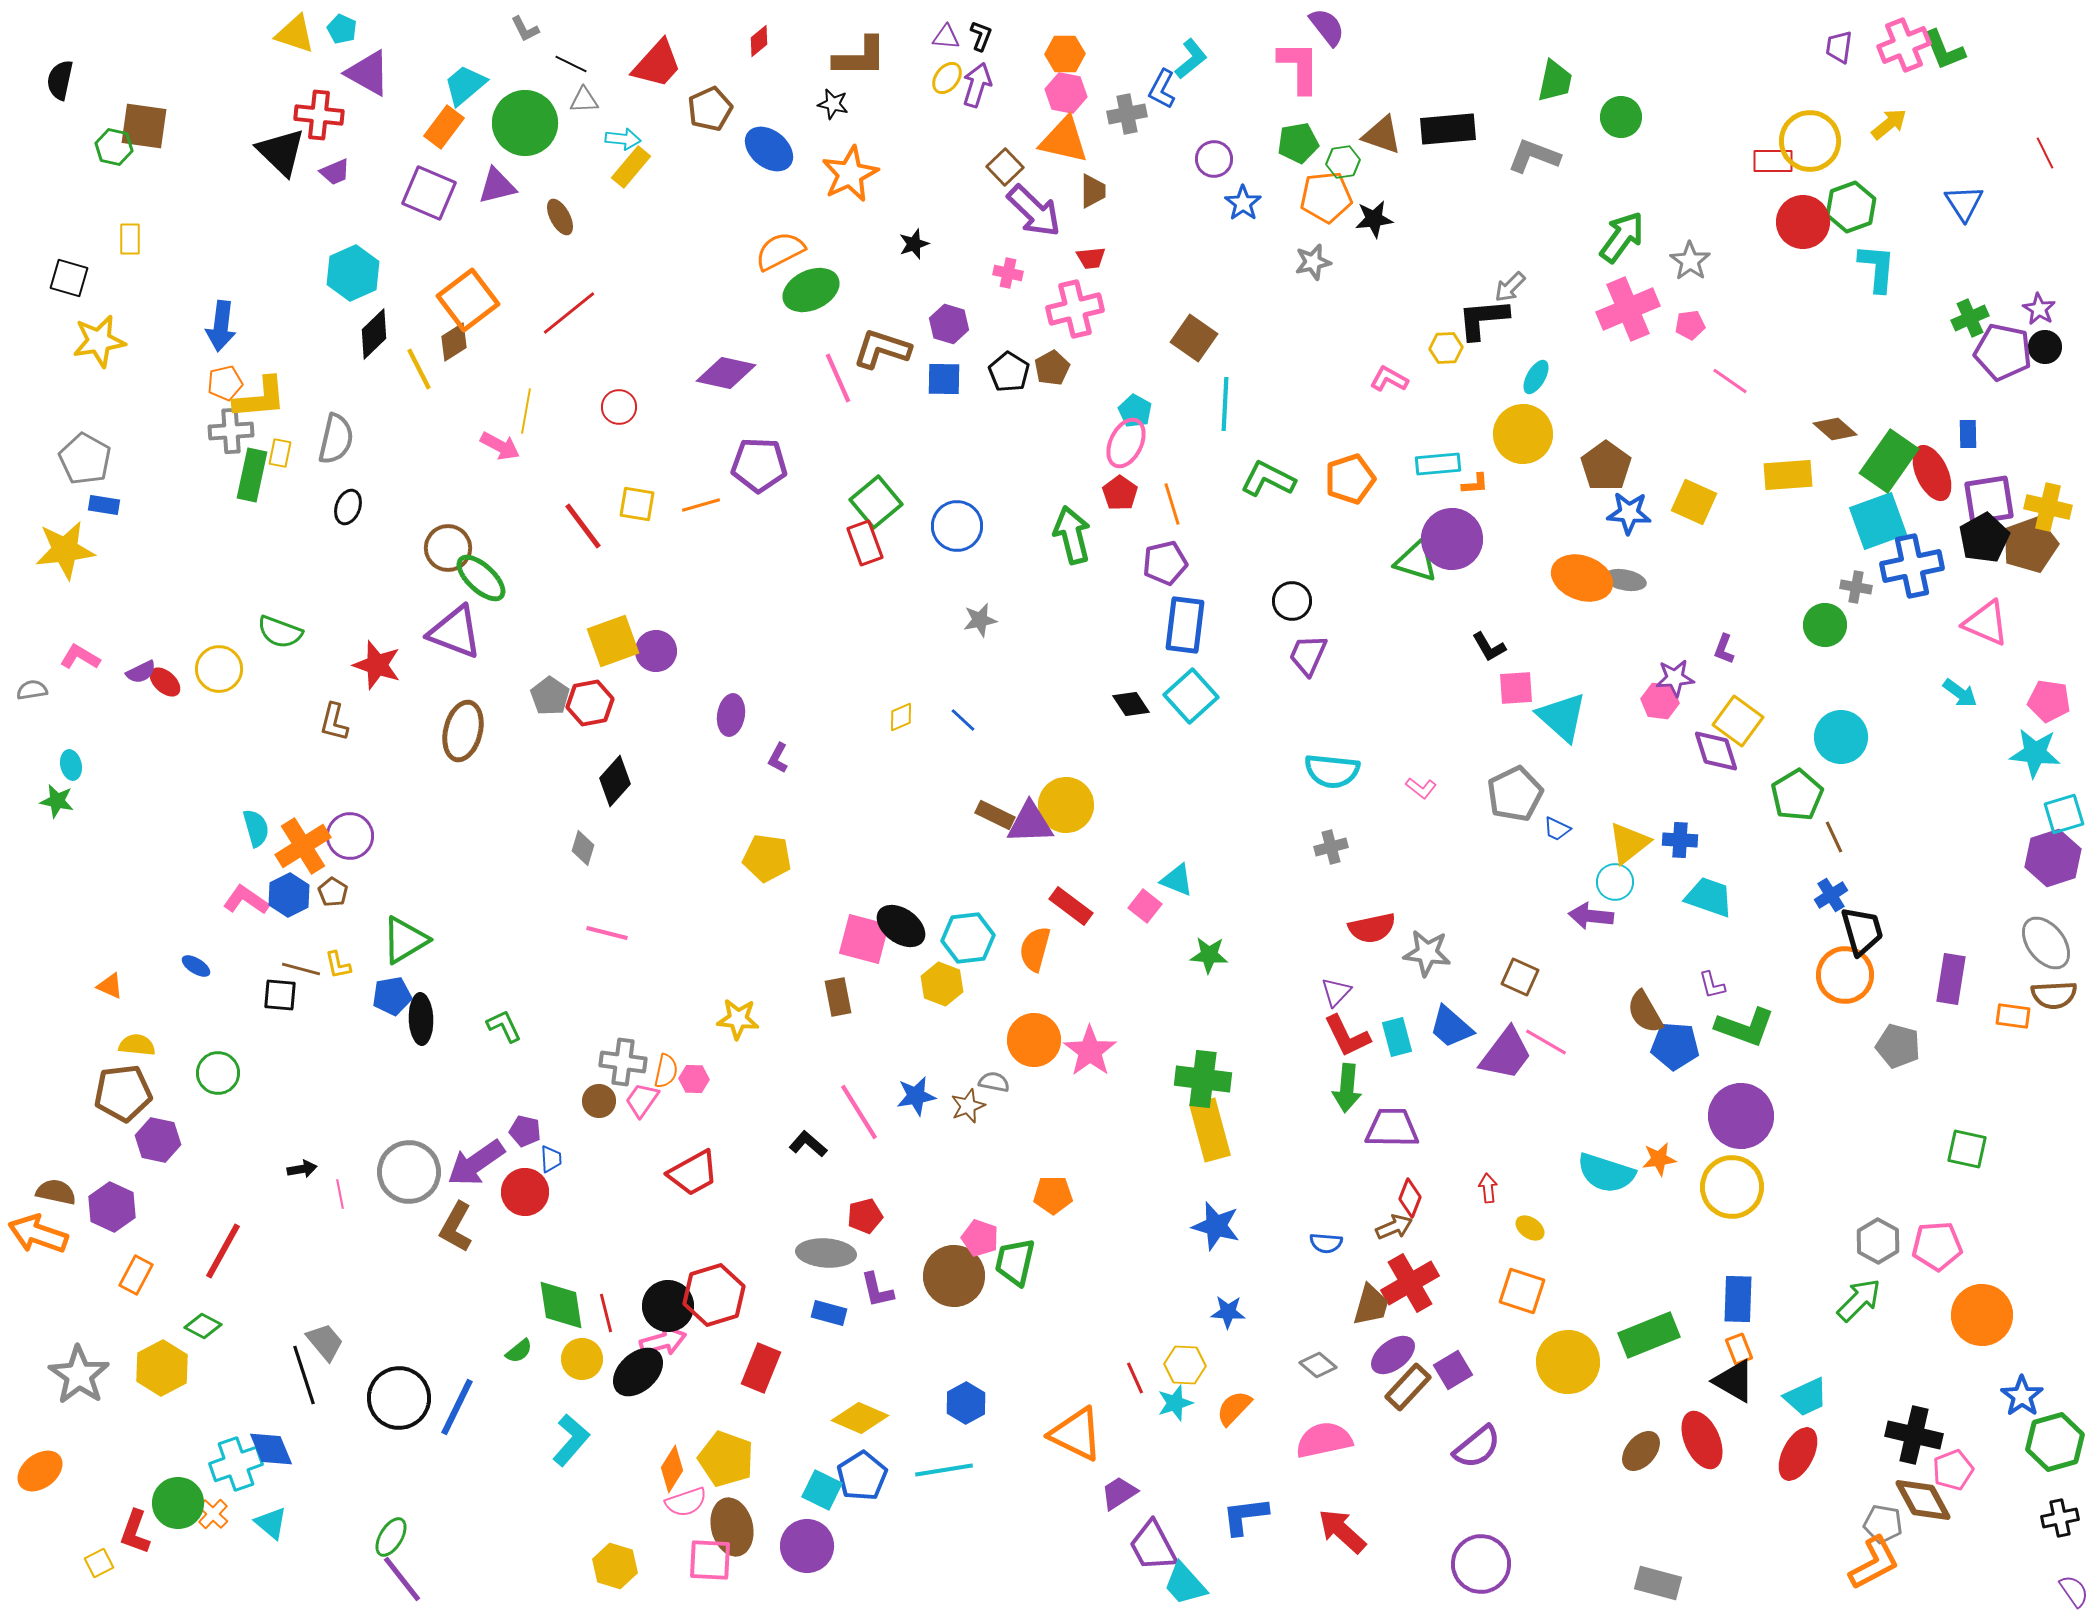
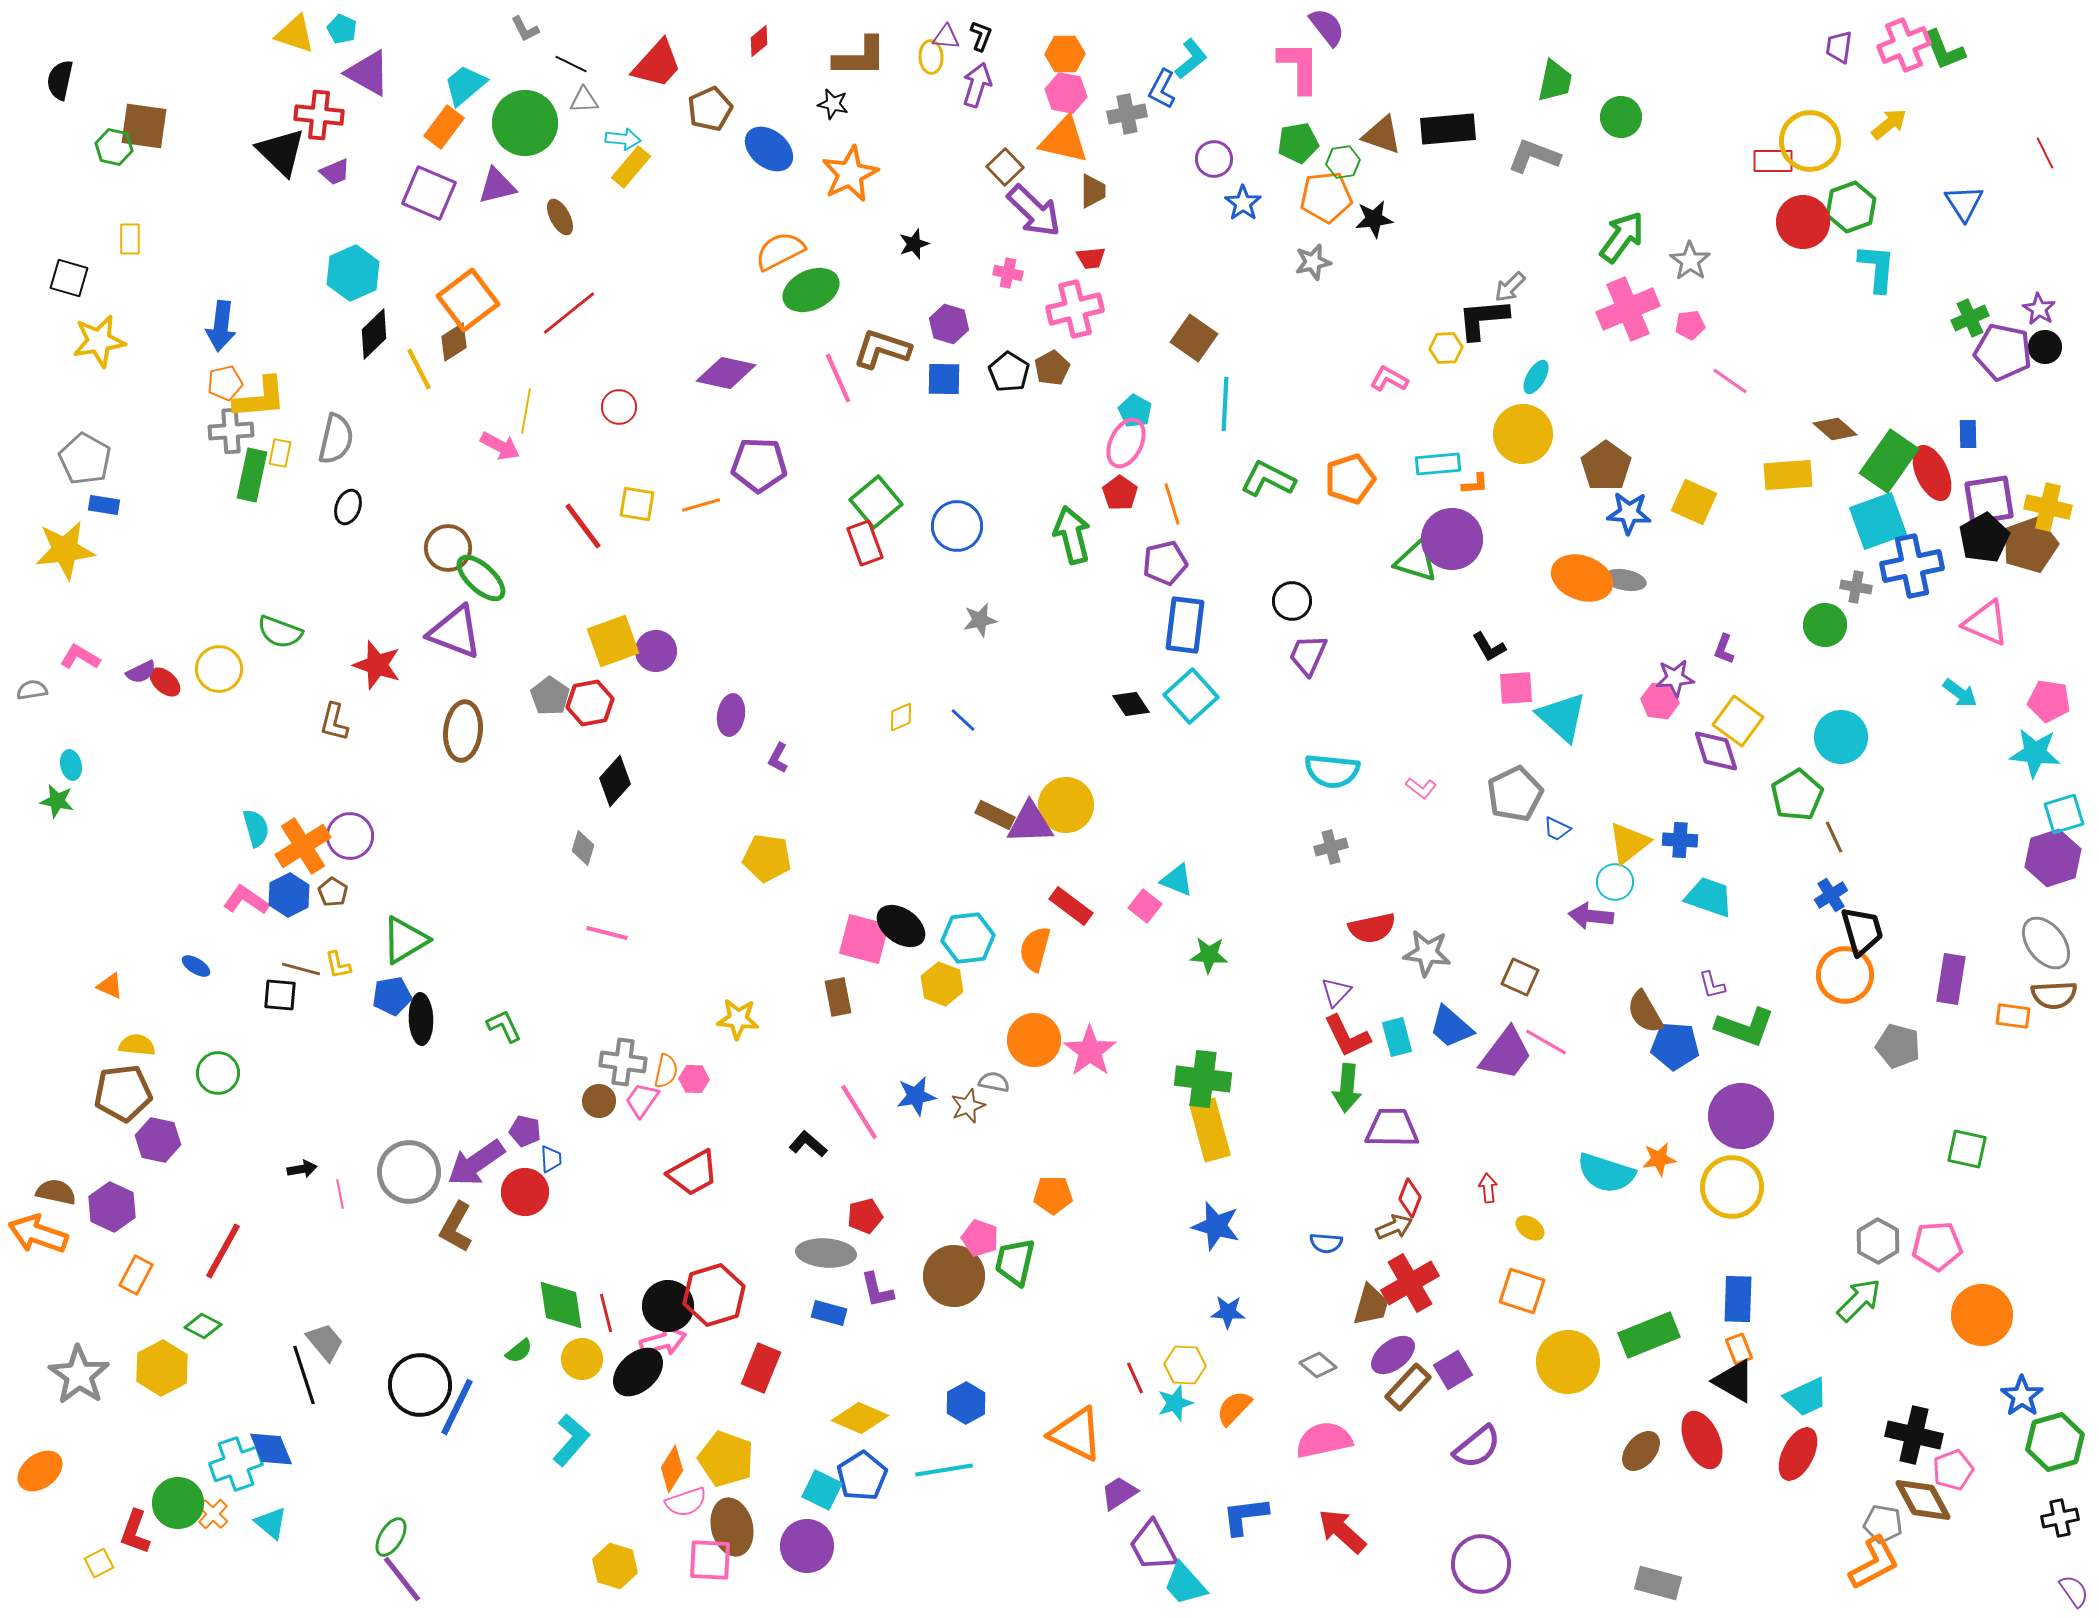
yellow ellipse at (947, 78): moved 16 px left, 21 px up; rotated 40 degrees counterclockwise
brown ellipse at (463, 731): rotated 8 degrees counterclockwise
black circle at (399, 1398): moved 21 px right, 13 px up
